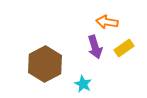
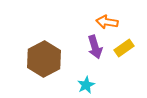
brown hexagon: moved 1 px left, 5 px up
cyan star: moved 3 px right, 1 px down; rotated 18 degrees clockwise
